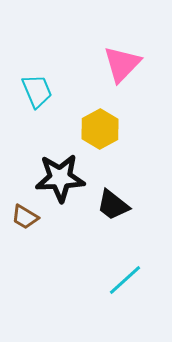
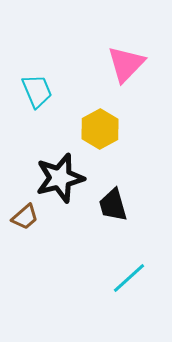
pink triangle: moved 4 px right
black star: rotated 12 degrees counterclockwise
black trapezoid: rotated 36 degrees clockwise
brown trapezoid: rotated 72 degrees counterclockwise
cyan line: moved 4 px right, 2 px up
